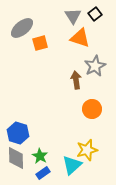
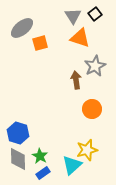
gray diamond: moved 2 px right, 1 px down
